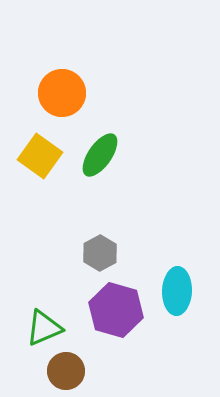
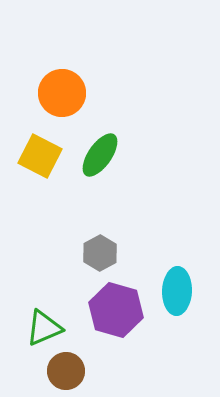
yellow square: rotated 9 degrees counterclockwise
